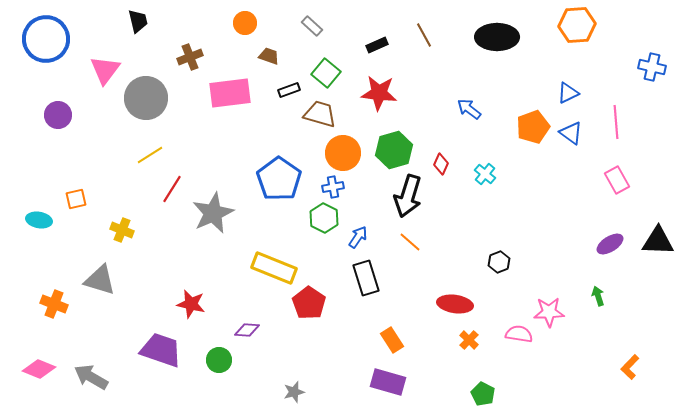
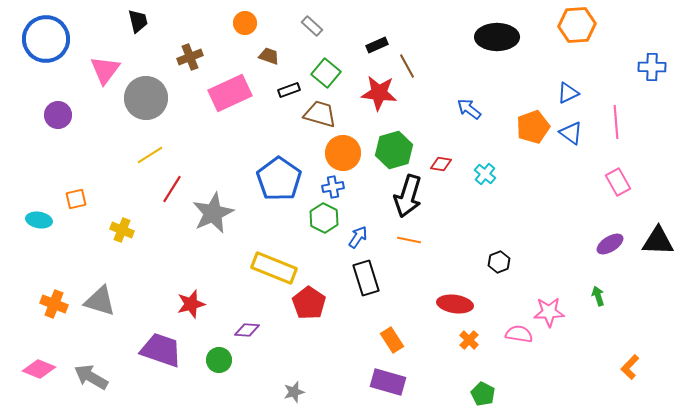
brown line at (424, 35): moved 17 px left, 31 px down
blue cross at (652, 67): rotated 12 degrees counterclockwise
pink rectangle at (230, 93): rotated 18 degrees counterclockwise
red diamond at (441, 164): rotated 75 degrees clockwise
pink rectangle at (617, 180): moved 1 px right, 2 px down
orange line at (410, 242): moved 1 px left, 2 px up; rotated 30 degrees counterclockwise
gray triangle at (100, 280): moved 21 px down
red star at (191, 304): rotated 28 degrees counterclockwise
